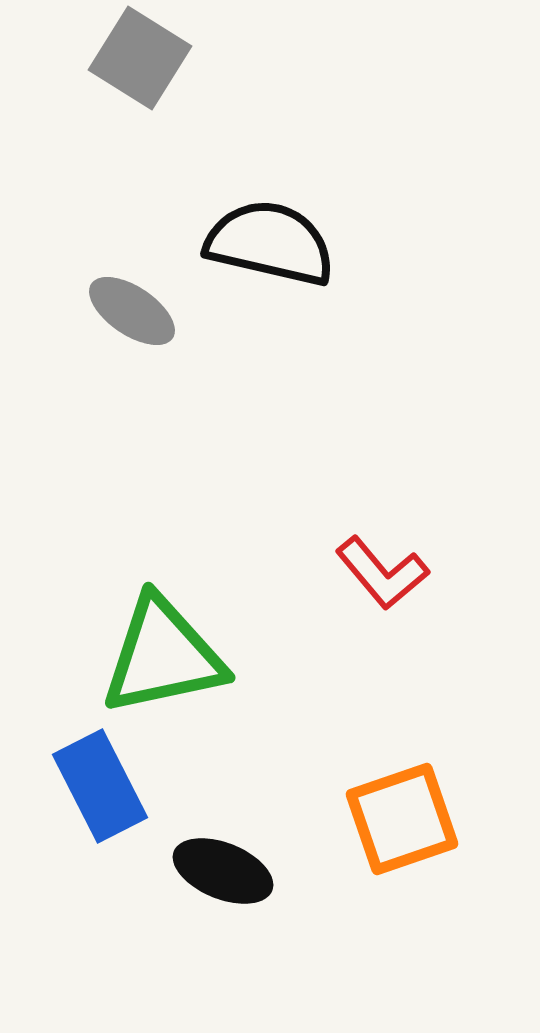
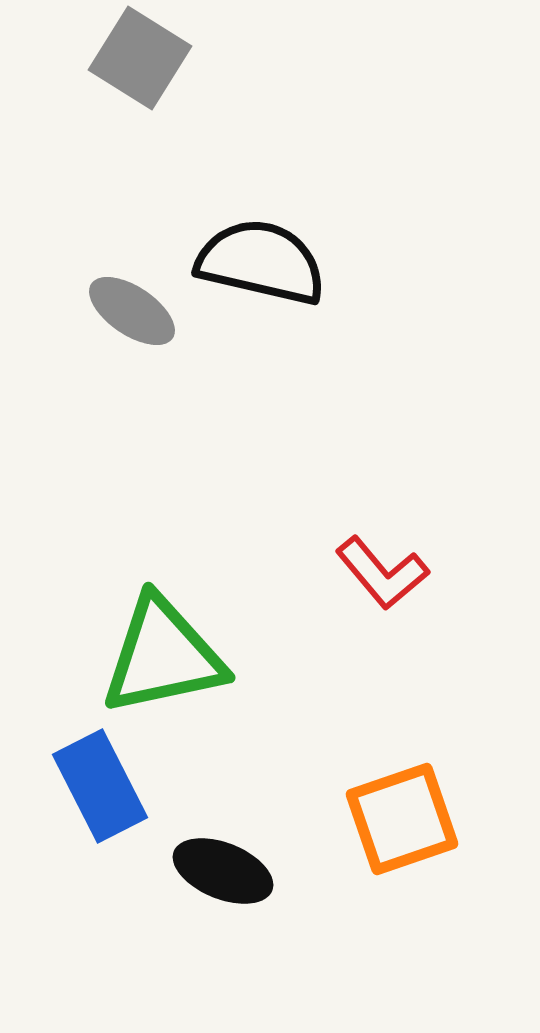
black semicircle: moved 9 px left, 19 px down
